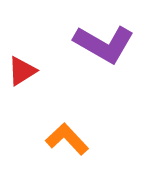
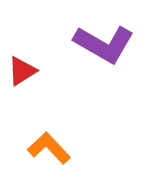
orange L-shape: moved 18 px left, 9 px down
